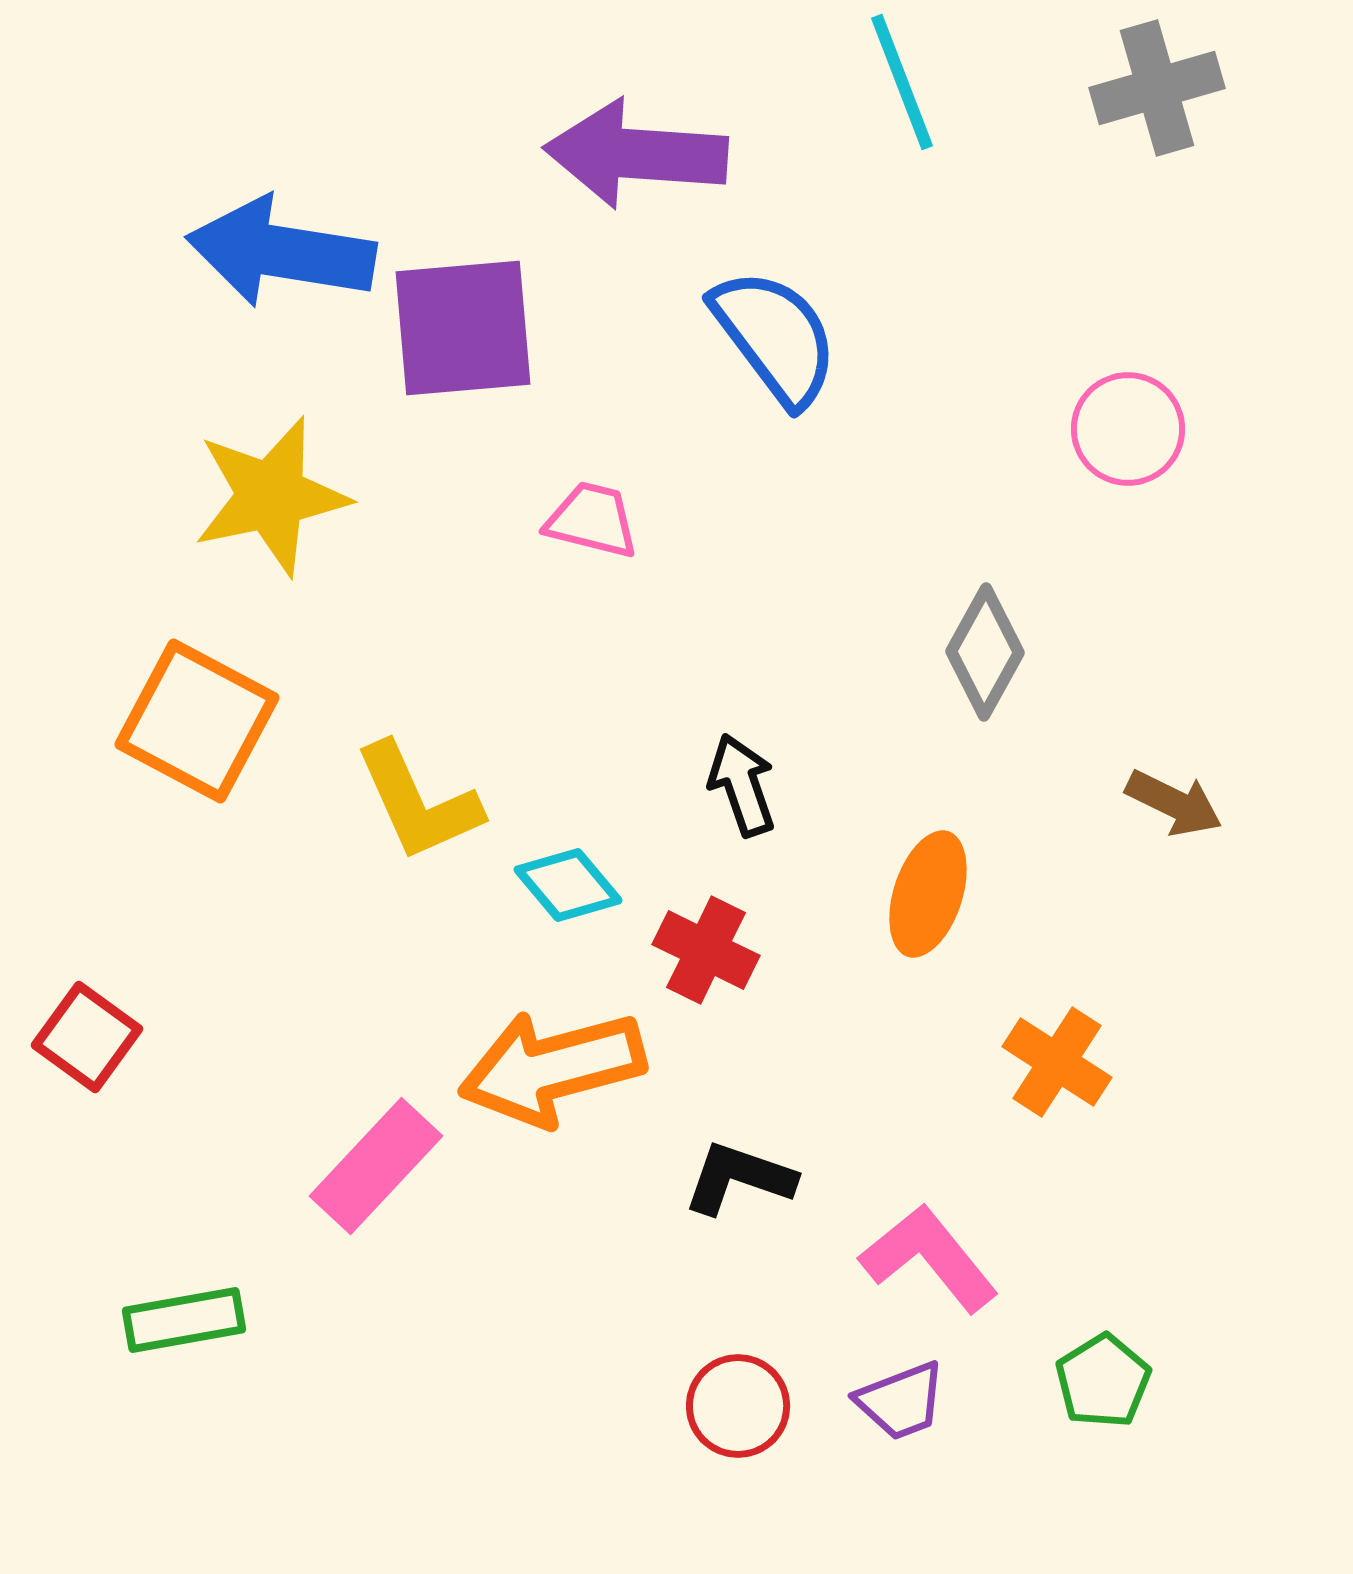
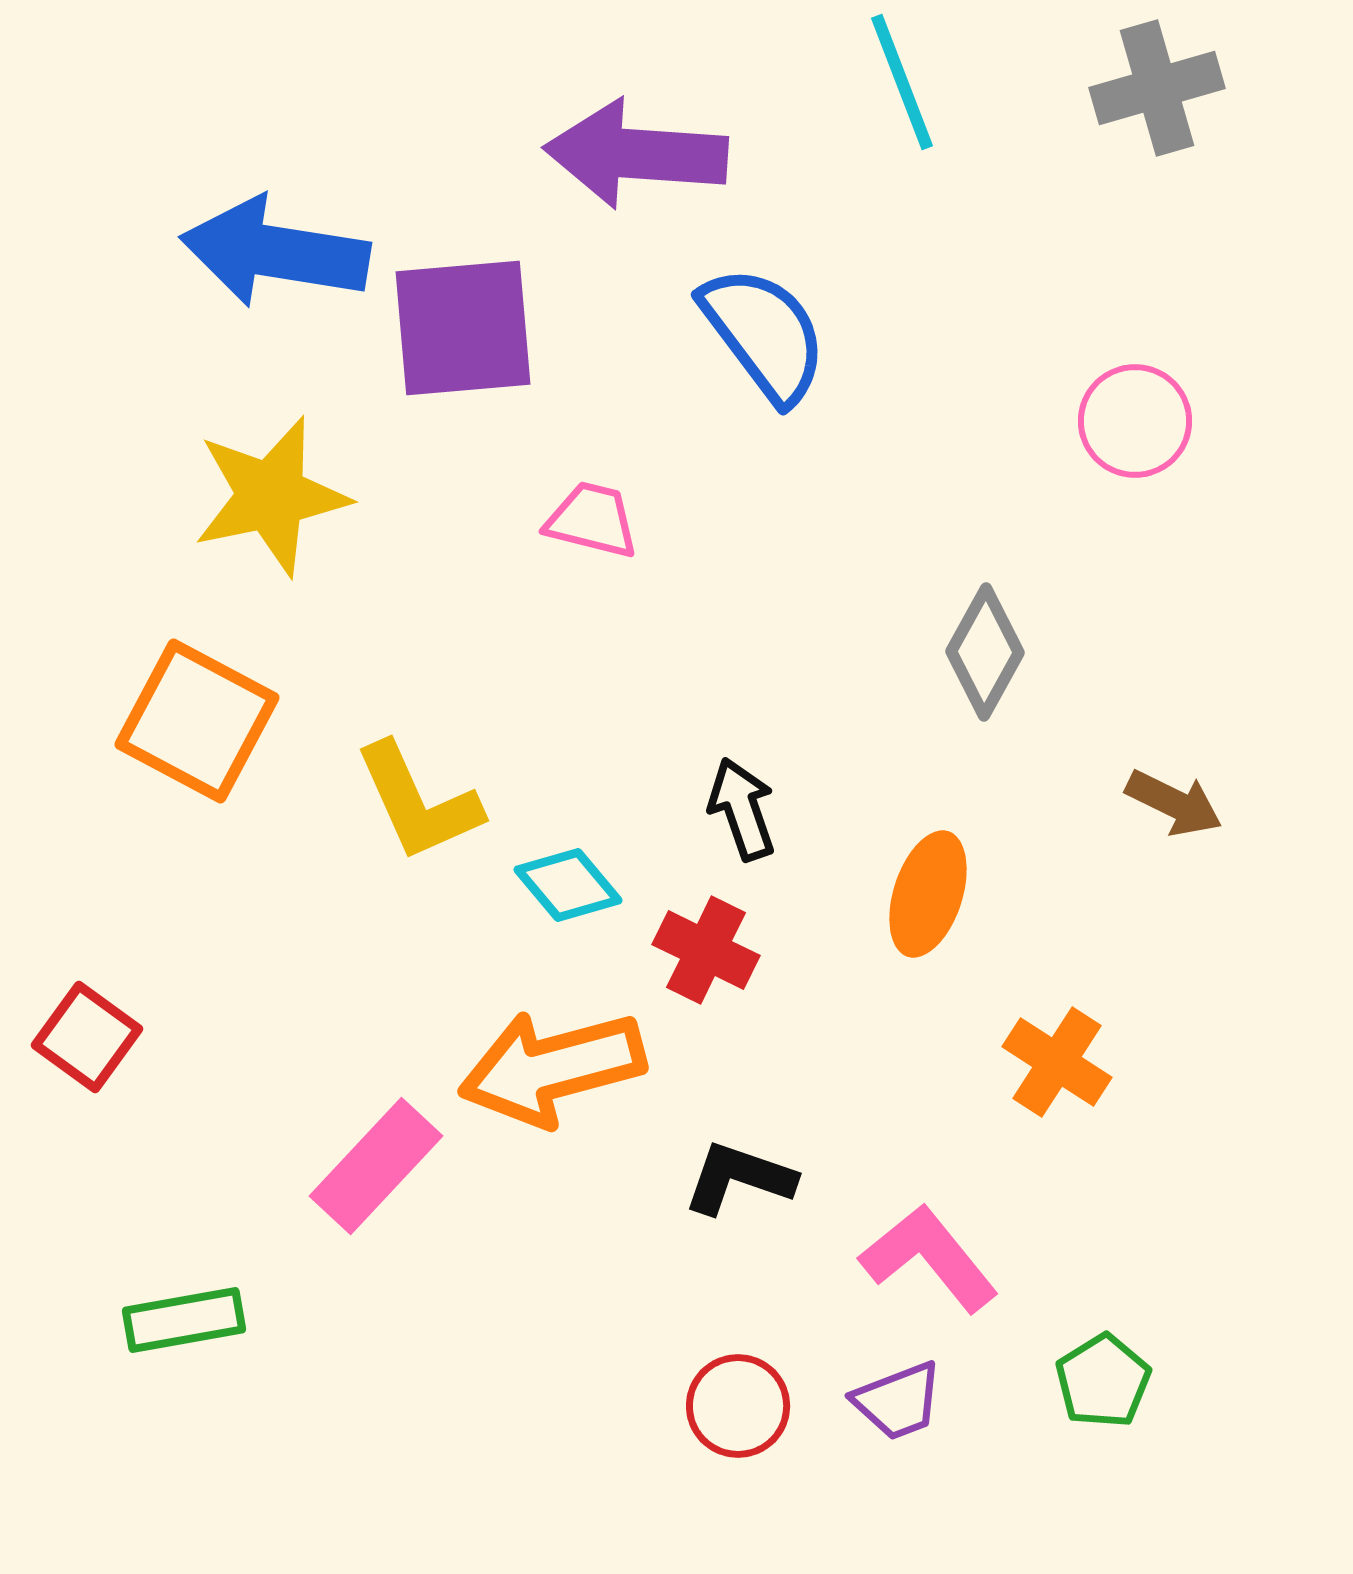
blue arrow: moved 6 px left
blue semicircle: moved 11 px left, 3 px up
pink circle: moved 7 px right, 8 px up
black arrow: moved 24 px down
purple trapezoid: moved 3 px left
